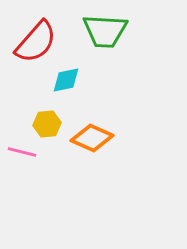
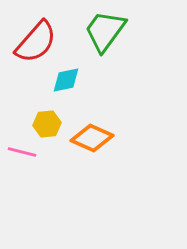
green trapezoid: rotated 123 degrees clockwise
